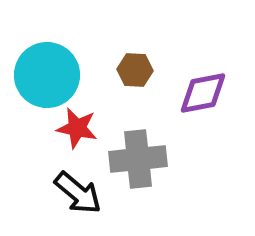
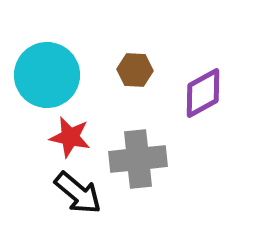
purple diamond: rotated 18 degrees counterclockwise
red star: moved 7 px left, 9 px down
